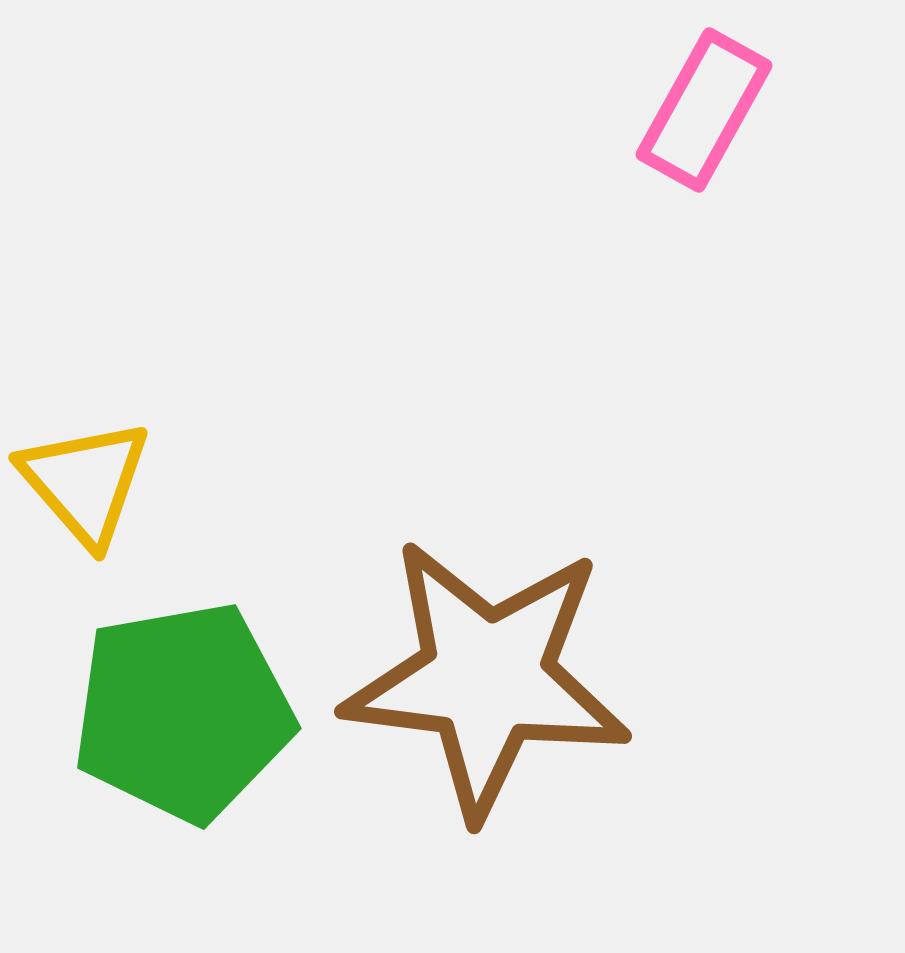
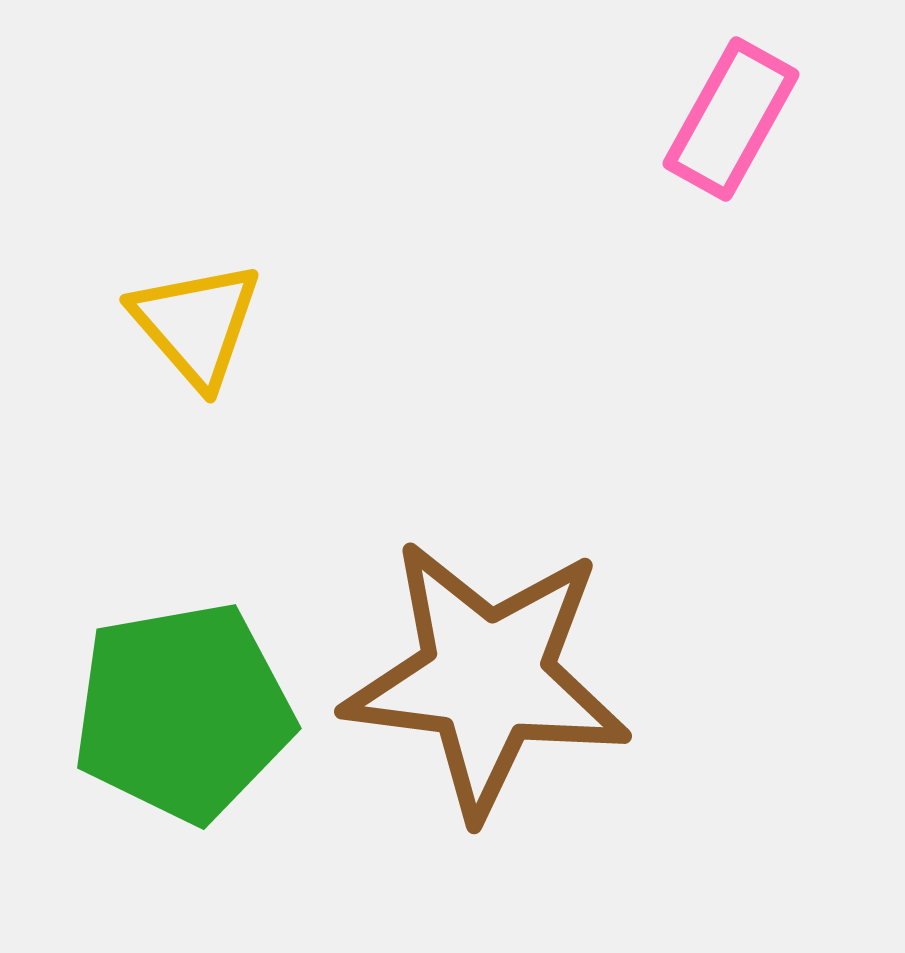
pink rectangle: moved 27 px right, 9 px down
yellow triangle: moved 111 px right, 158 px up
